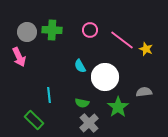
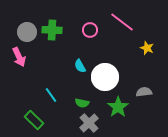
pink line: moved 18 px up
yellow star: moved 1 px right, 1 px up
cyan line: moved 2 px right; rotated 28 degrees counterclockwise
